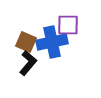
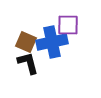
black L-shape: rotated 55 degrees counterclockwise
